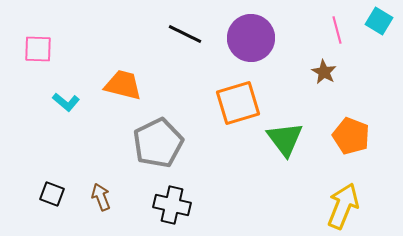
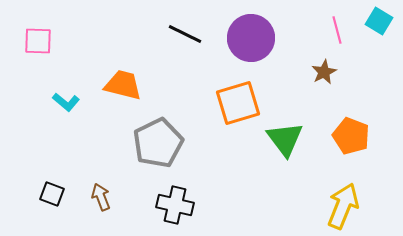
pink square: moved 8 px up
brown star: rotated 15 degrees clockwise
black cross: moved 3 px right
